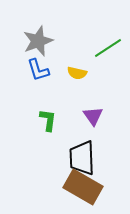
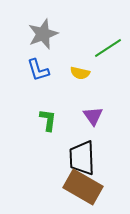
gray star: moved 5 px right, 7 px up
yellow semicircle: moved 3 px right
